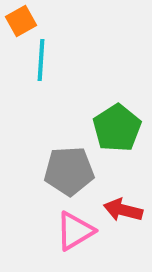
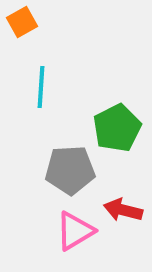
orange square: moved 1 px right, 1 px down
cyan line: moved 27 px down
green pentagon: rotated 6 degrees clockwise
gray pentagon: moved 1 px right, 1 px up
